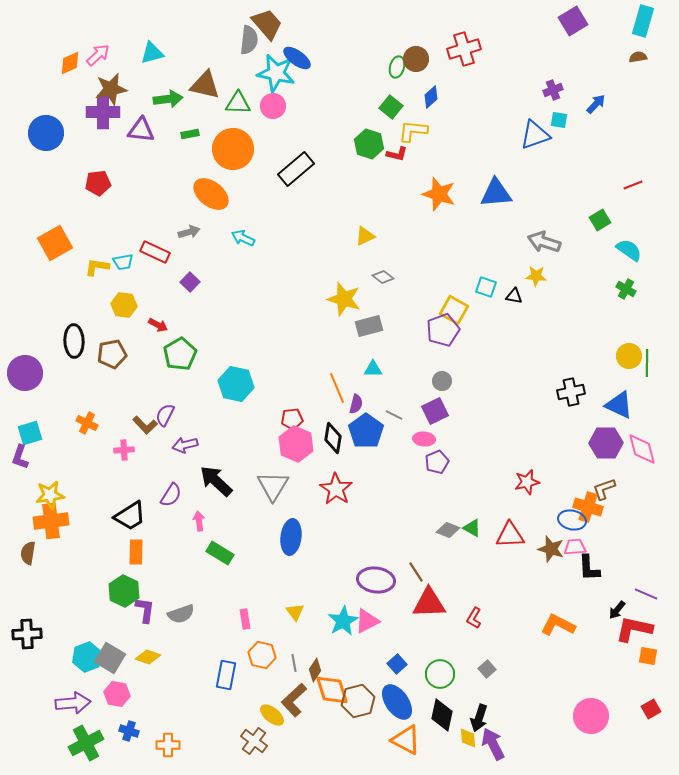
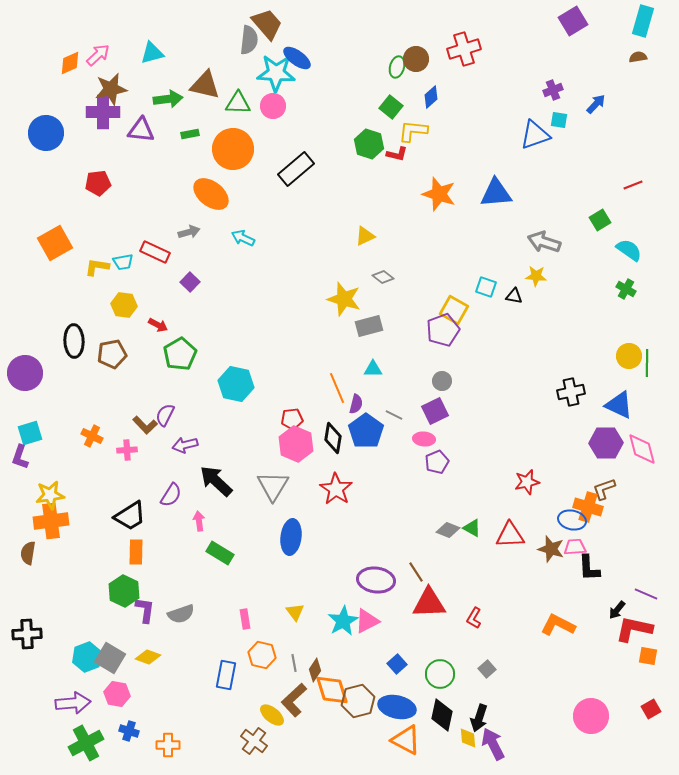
cyan star at (276, 73): rotated 9 degrees counterclockwise
orange cross at (87, 423): moved 5 px right, 13 px down
pink cross at (124, 450): moved 3 px right
blue ellipse at (397, 702): moved 5 px down; rotated 42 degrees counterclockwise
